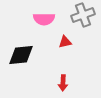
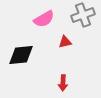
pink semicircle: rotated 30 degrees counterclockwise
